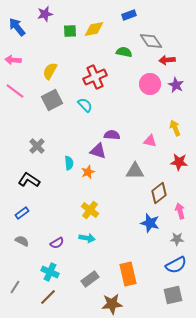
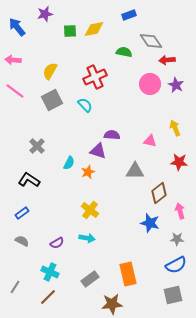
cyan semicircle at (69, 163): rotated 32 degrees clockwise
